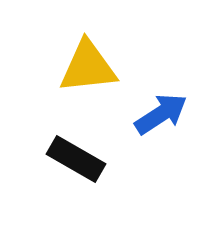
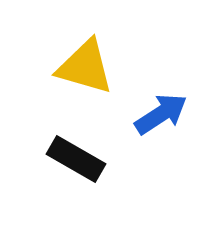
yellow triangle: moved 3 px left; rotated 22 degrees clockwise
